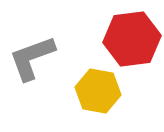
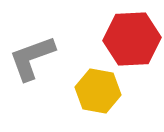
red hexagon: rotated 4 degrees clockwise
